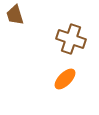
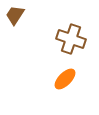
brown trapezoid: rotated 50 degrees clockwise
